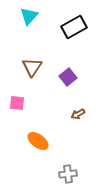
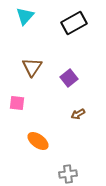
cyan triangle: moved 4 px left
black rectangle: moved 4 px up
purple square: moved 1 px right, 1 px down
